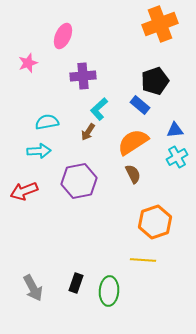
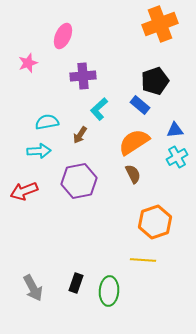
brown arrow: moved 8 px left, 3 px down
orange semicircle: moved 1 px right
